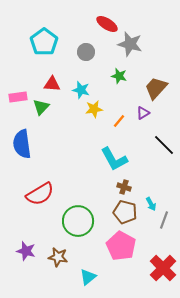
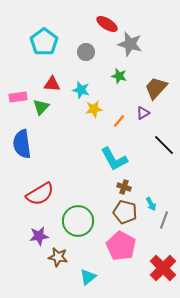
purple star: moved 13 px right, 15 px up; rotated 24 degrees counterclockwise
